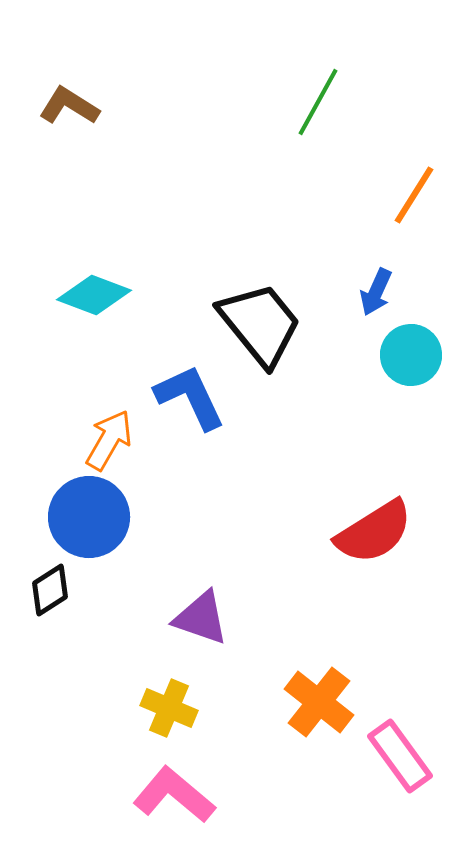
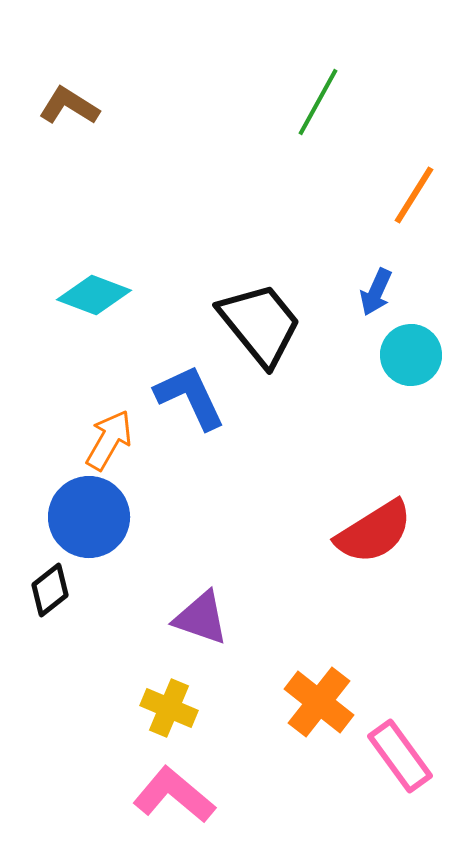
black diamond: rotated 6 degrees counterclockwise
